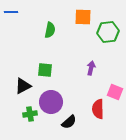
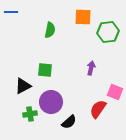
red semicircle: rotated 36 degrees clockwise
